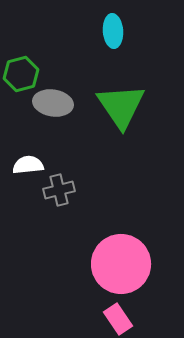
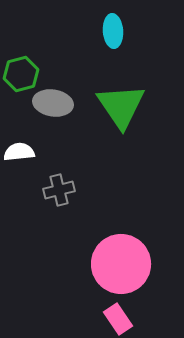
white semicircle: moved 9 px left, 13 px up
